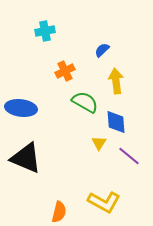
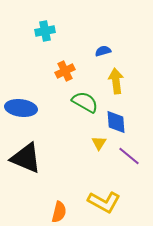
blue semicircle: moved 1 px right, 1 px down; rotated 28 degrees clockwise
